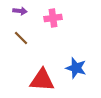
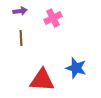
purple arrow: rotated 16 degrees counterclockwise
pink cross: rotated 18 degrees counterclockwise
brown line: rotated 42 degrees clockwise
